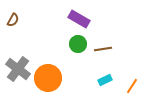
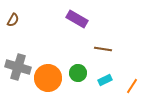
purple rectangle: moved 2 px left
green circle: moved 29 px down
brown line: rotated 18 degrees clockwise
gray cross: moved 2 px up; rotated 20 degrees counterclockwise
